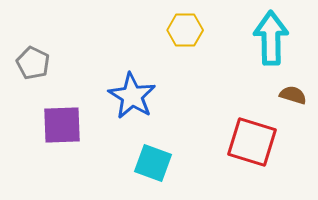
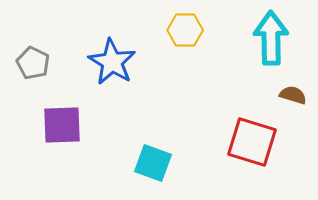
blue star: moved 20 px left, 34 px up
